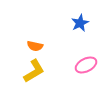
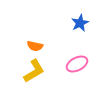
pink ellipse: moved 9 px left, 1 px up
